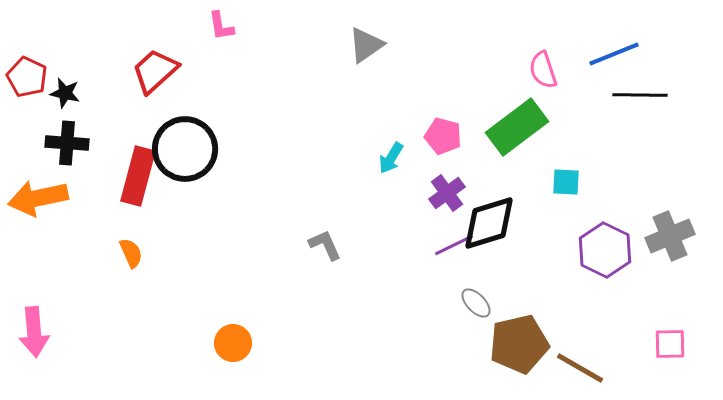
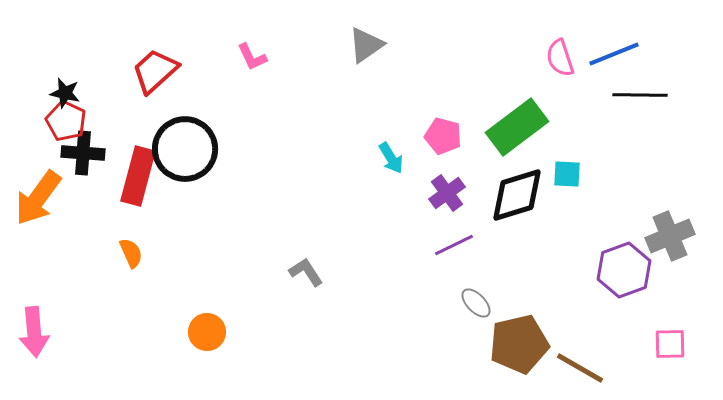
pink L-shape: moved 31 px right, 31 px down; rotated 16 degrees counterclockwise
pink semicircle: moved 17 px right, 12 px up
red pentagon: moved 39 px right, 44 px down
black cross: moved 16 px right, 10 px down
cyan arrow: rotated 64 degrees counterclockwise
cyan square: moved 1 px right, 8 px up
orange arrow: rotated 42 degrees counterclockwise
black diamond: moved 28 px right, 28 px up
gray L-shape: moved 19 px left, 27 px down; rotated 9 degrees counterclockwise
purple hexagon: moved 19 px right, 20 px down; rotated 14 degrees clockwise
orange circle: moved 26 px left, 11 px up
